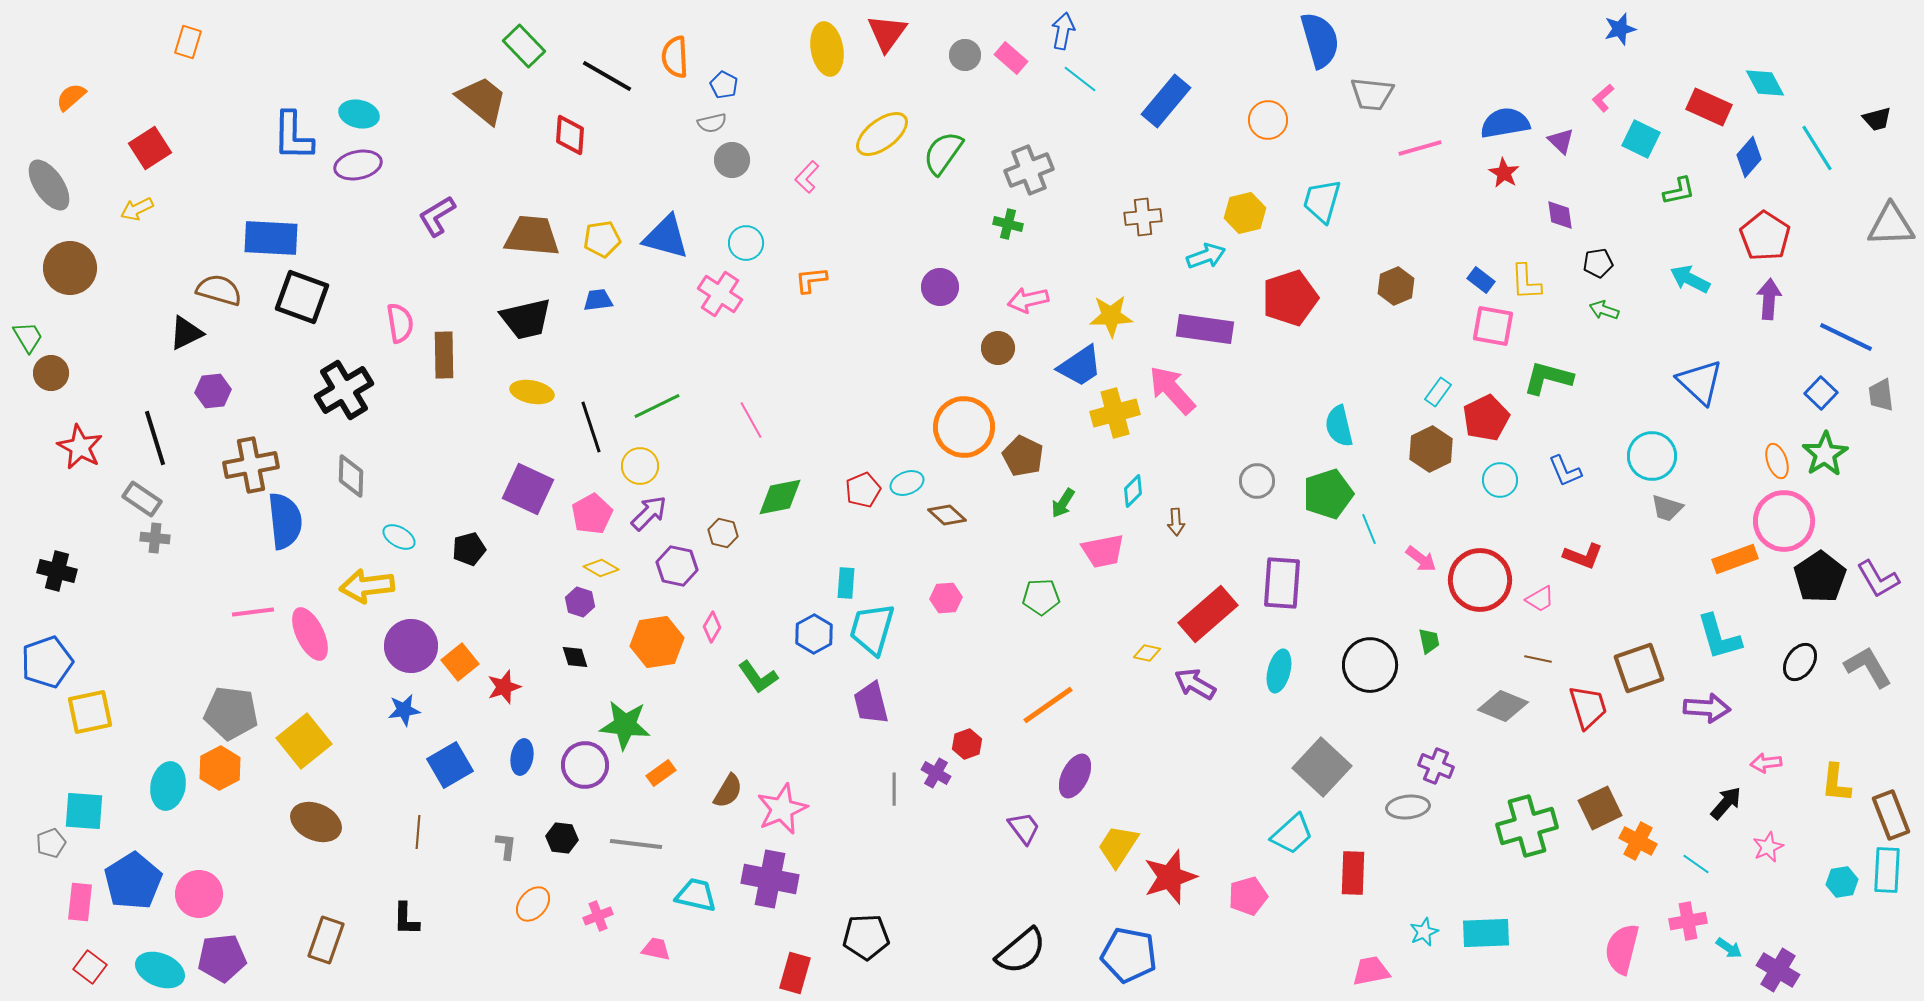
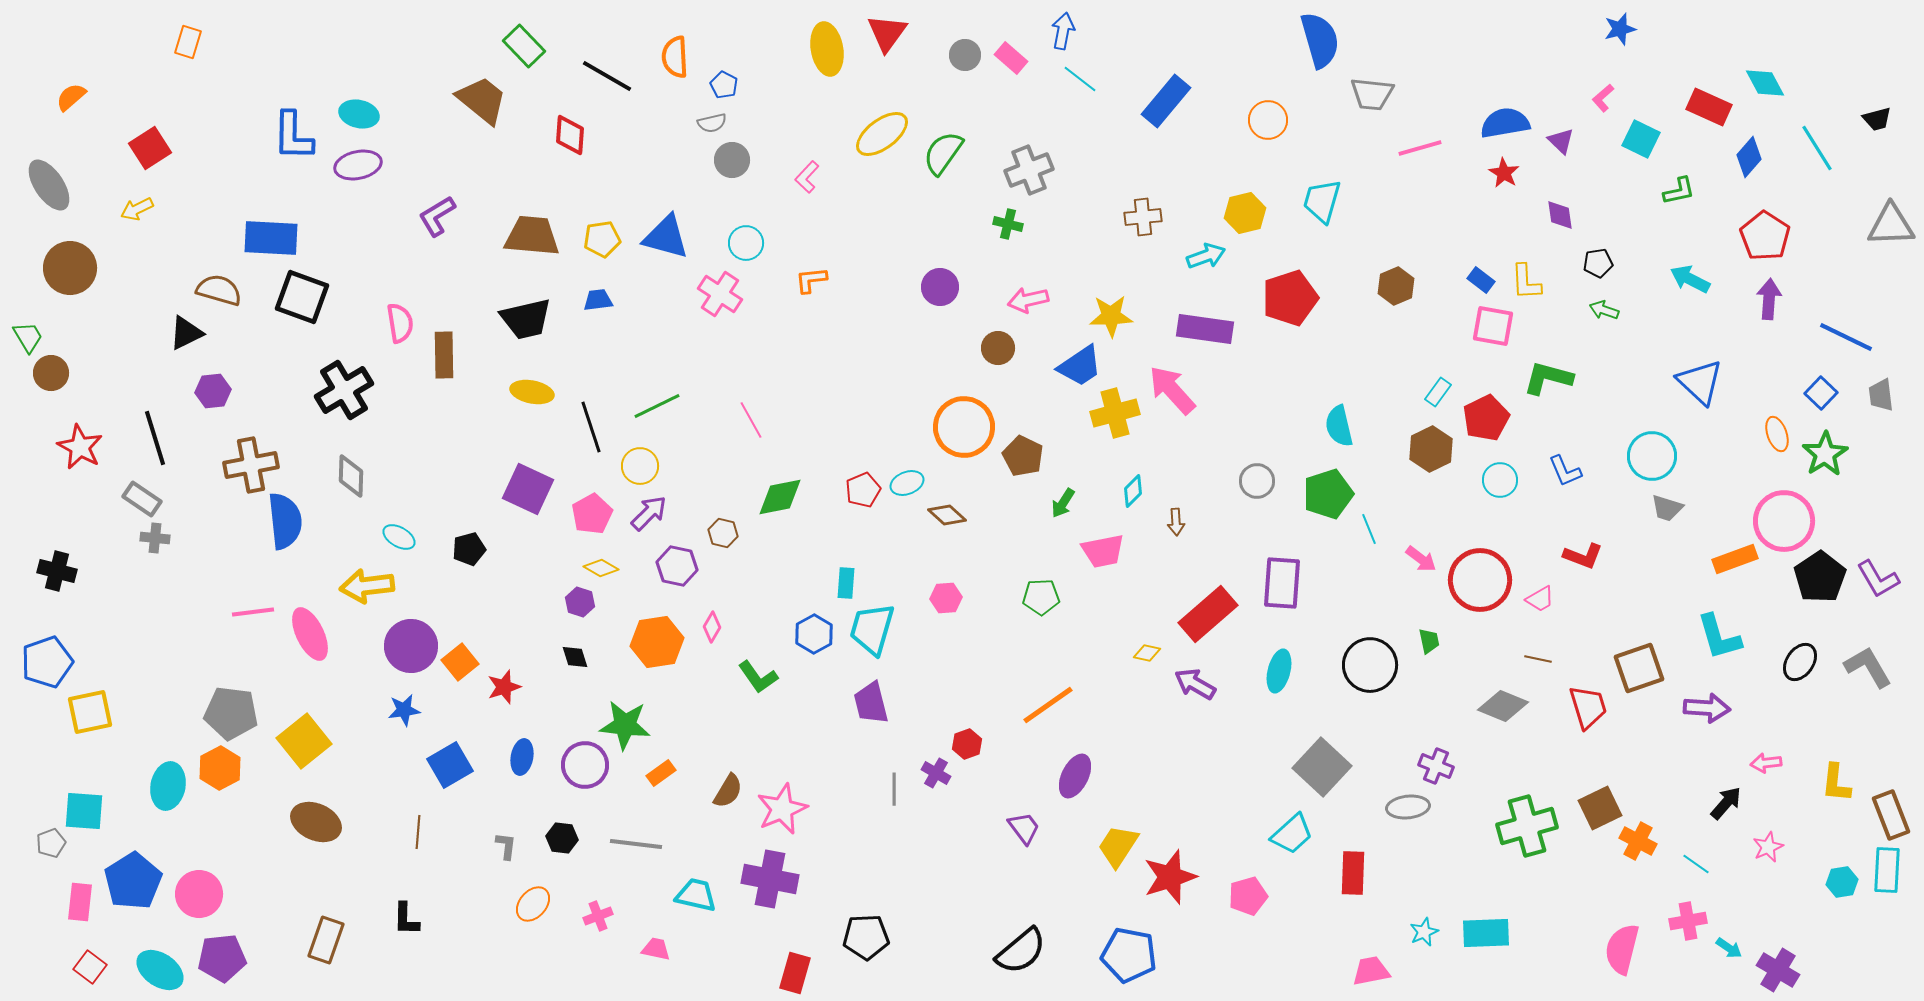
orange ellipse at (1777, 461): moved 27 px up
cyan ellipse at (160, 970): rotated 12 degrees clockwise
